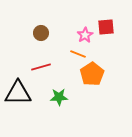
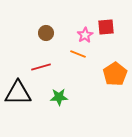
brown circle: moved 5 px right
orange pentagon: moved 23 px right
